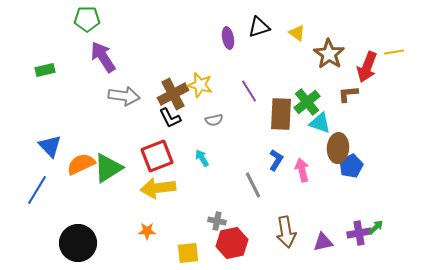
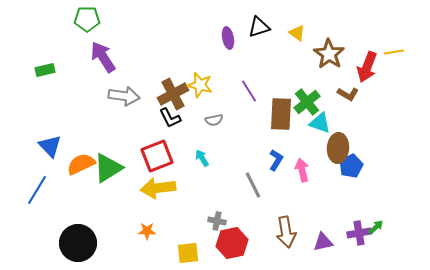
brown L-shape: rotated 145 degrees counterclockwise
